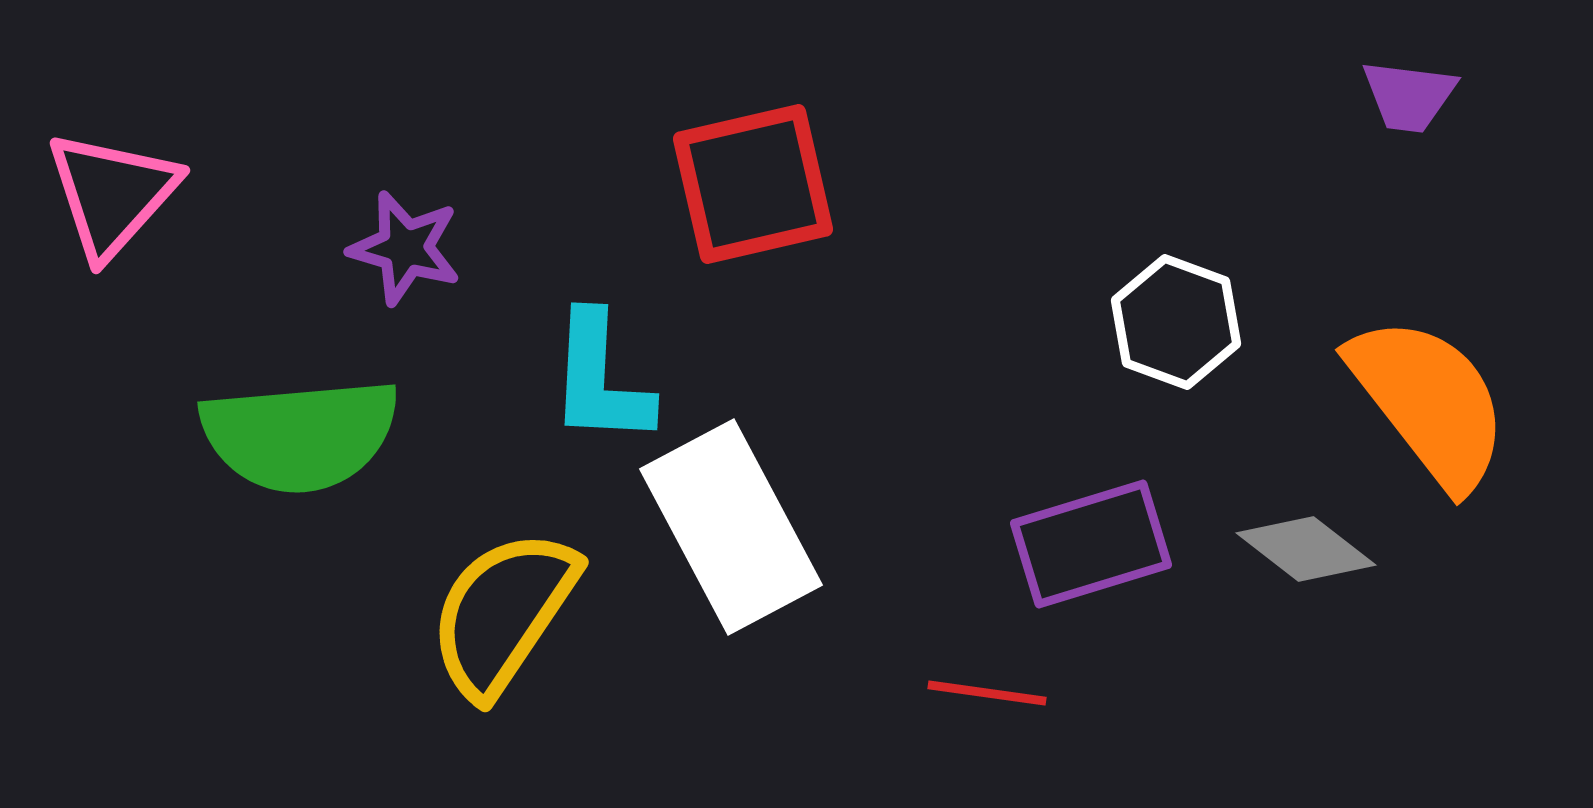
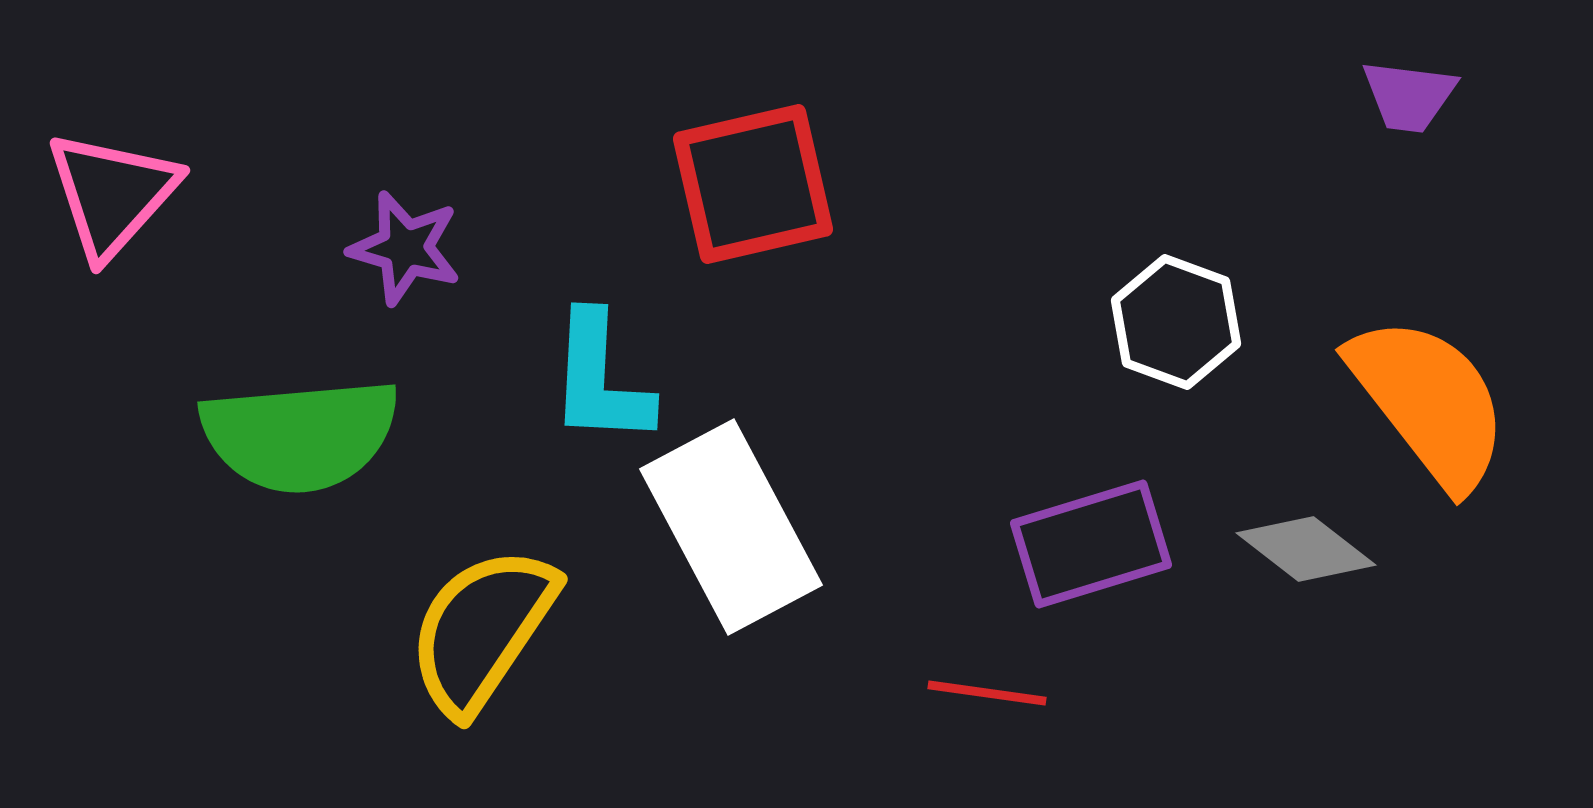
yellow semicircle: moved 21 px left, 17 px down
